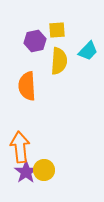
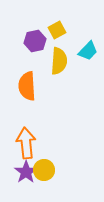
yellow square: rotated 24 degrees counterclockwise
orange arrow: moved 6 px right, 4 px up
